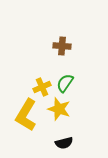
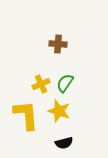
brown cross: moved 4 px left, 2 px up
yellow cross: moved 1 px left, 3 px up
yellow star: moved 2 px down
yellow L-shape: rotated 144 degrees clockwise
